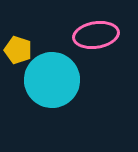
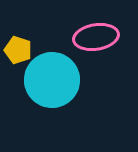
pink ellipse: moved 2 px down
